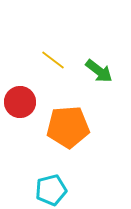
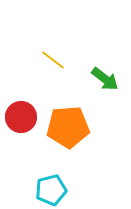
green arrow: moved 6 px right, 8 px down
red circle: moved 1 px right, 15 px down
